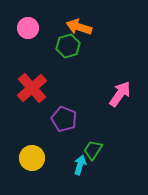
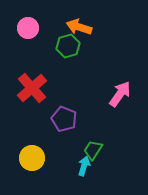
cyan arrow: moved 4 px right, 1 px down
